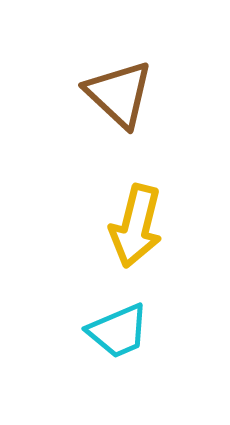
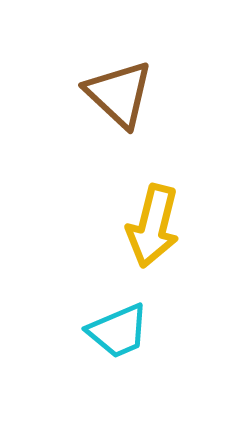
yellow arrow: moved 17 px right
